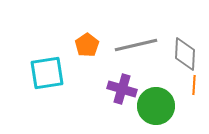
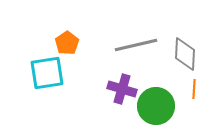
orange pentagon: moved 20 px left, 2 px up
orange line: moved 4 px down
